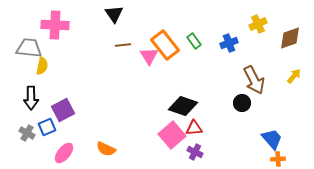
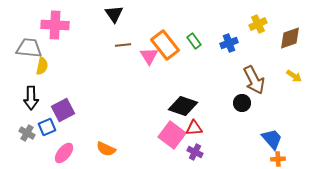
yellow arrow: rotated 84 degrees clockwise
pink square: rotated 12 degrees counterclockwise
